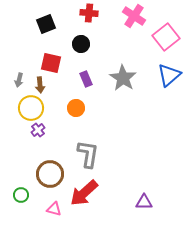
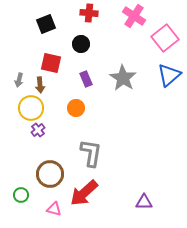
pink square: moved 1 px left, 1 px down
gray L-shape: moved 3 px right, 1 px up
